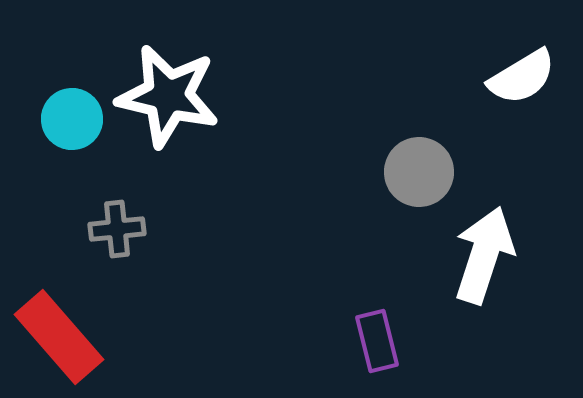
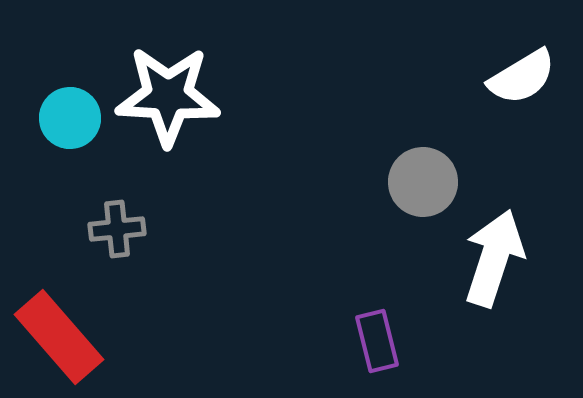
white star: rotated 10 degrees counterclockwise
cyan circle: moved 2 px left, 1 px up
gray circle: moved 4 px right, 10 px down
white arrow: moved 10 px right, 3 px down
